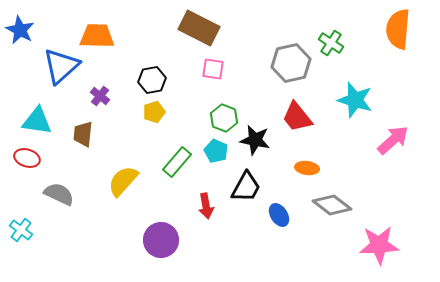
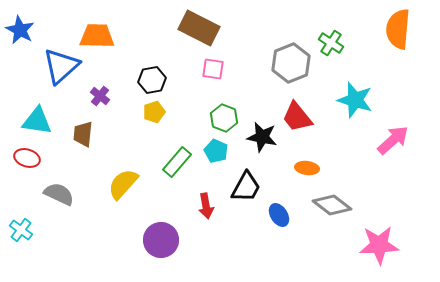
gray hexagon: rotated 9 degrees counterclockwise
black star: moved 7 px right, 3 px up
yellow semicircle: moved 3 px down
